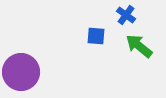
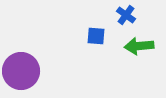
green arrow: rotated 44 degrees counterclockwise
purple circle: moved 1 px up
